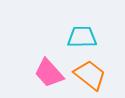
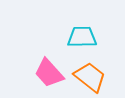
orange trapezoid: moved 2 px down
